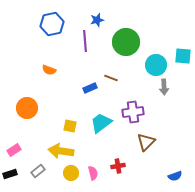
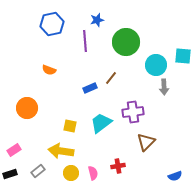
brown line: rotated 72 degrees counterclockwise
